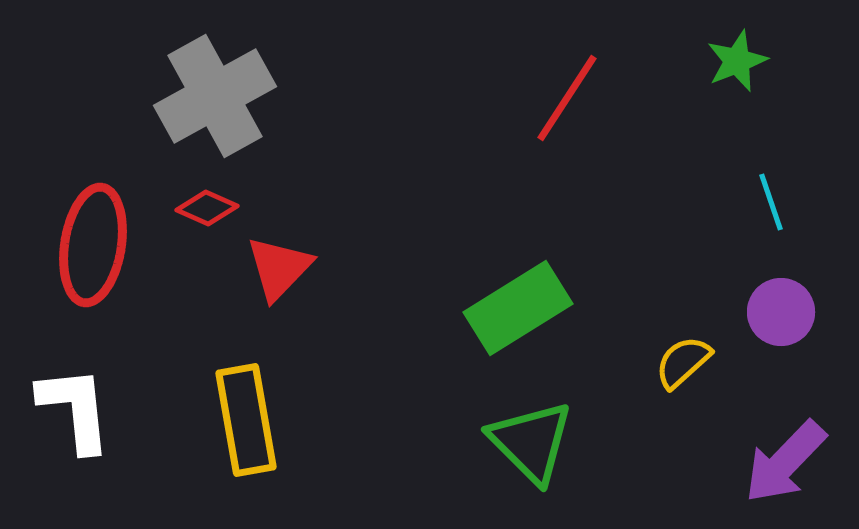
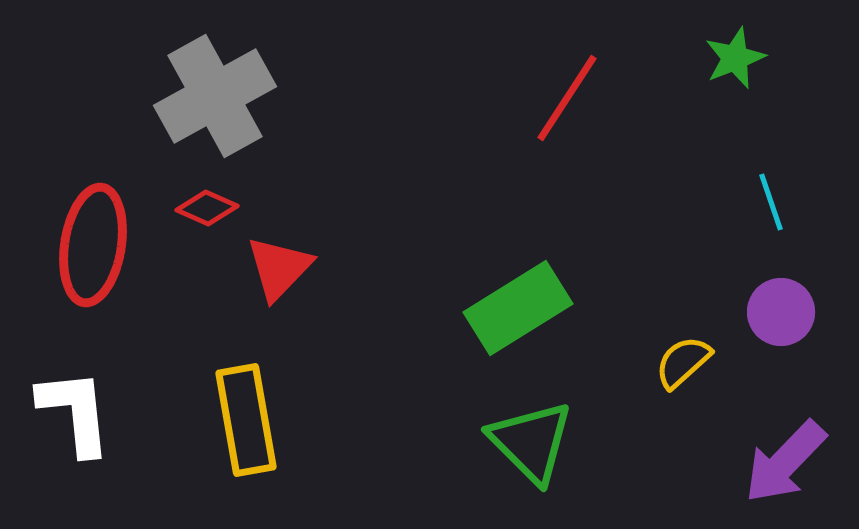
green star: moved 2 px left, 3 px up
white L-shape: moved 3 px down
